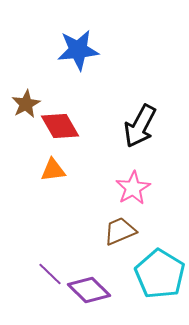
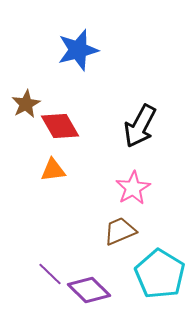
blue star: rotated 9 degrees counterclockwise
